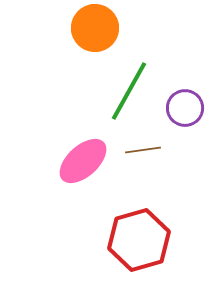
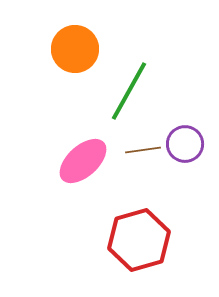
orange circle: moved 20 px left, 21 px down
purple circle: moved 36 px down
